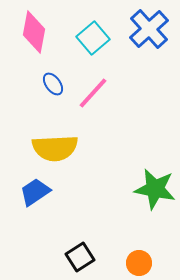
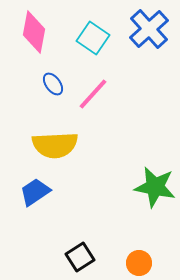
cyan square: rotated 16 degrees counterclockwise
pink line: moved 1 px down
yellow semicircle: moved 3 px up
green star: moved 2 px up
